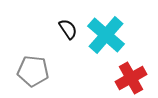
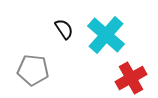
black semicircle: moved 4 px left
gray pentagon: moved 1 px up
